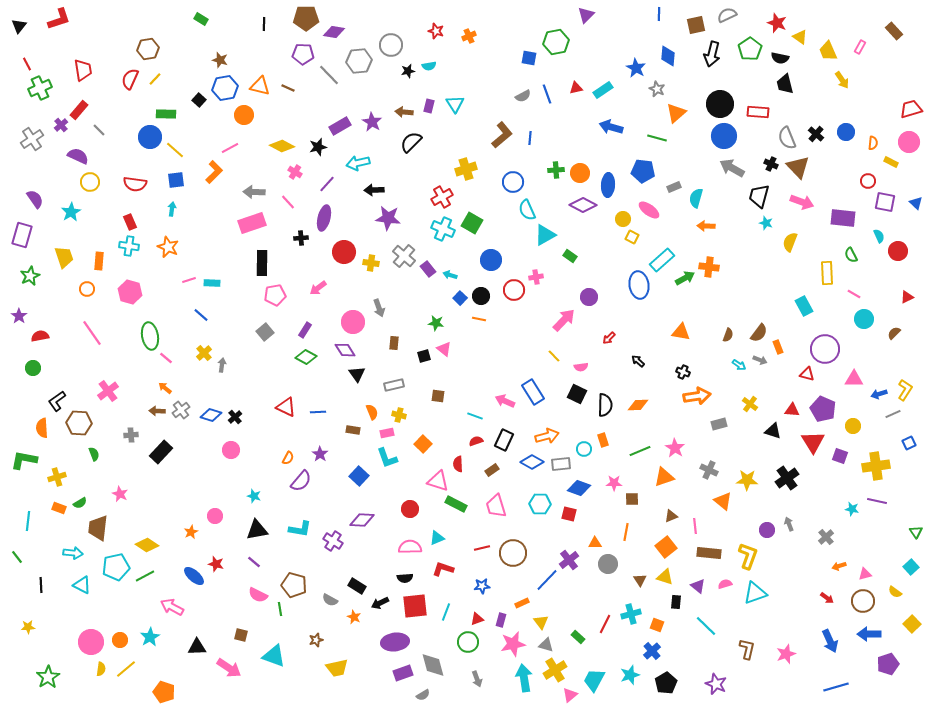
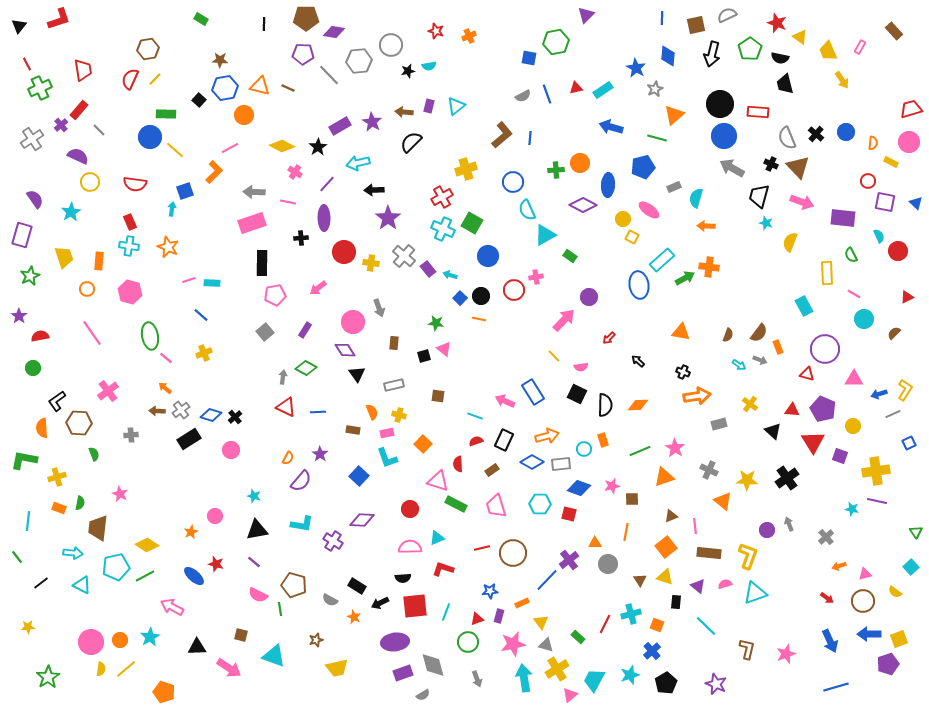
blue line at (659, 14): moved 3 px right, 4 px down
brown star at (220, 60): rotated 14 degrees counterclockwise
gray star at (657, 89): moved 2 px left; rotated 21 degrees clockwise
cyan triangle at (455, 104): moved 1 px right, 2 px down; rotated 24 degrees clockwise
orange triangle at (676, 113): moved 2 px left, 2 px down
black star at (318, 147): rotated 18 degrees counterclockwise
blue pentagon at (643, 171): moved 4 px up; rotated 20 degrees counterclockwise
orange circle at (580, 173): moved 10 px up
blue square at (176, 180): moved 9 px right, 11 px down; rotated 12 degrees counterclockwise
pink line at (288, 202): rotated 35 degrees counterclockwise
purple ellipse at (324, 218): rotated 15 degrees counterclockwise
purple star at (388, 218): rotated 30 degrees clockwise
blue circle at (491, 260): moved 3 px left, 4 px up
yellow cross at (204, 353): rotated 21 degrees clockwise
green diamond at (306, 357): moved 11 px down
gray arrow at (222, 365): moved 61 px right, 12 px down
black triangle at (773, 431): rotated 24 degrees clockwise
black rectangle at (161, 452): moved 28 px right, 13 px up; rotated 15 degrees clockwise
yellow cross at (876, 466): moved 5 px down
pink star at (614, 483): moved 2 px left, 3 px down; rotated 14 degrees counterclockwise
green semicircle at (80, 503): rotated 48 degrees counterclockwise
cyan L-shape at (300, 529): moved 2 px right, 5 px up
black semicircle at (405, 578): moved 2 px left
black line at (41, 585): moved 2 px up; rotated 56 degrees clockwise
blue star at (482, 586): moved 8 px right, 5 px down
purple rectangle at (501, 620): moved 2 px left, 4 px up
yellow square at (912, 624): moved 13 px left, 15 px down; rotated 24 degrees clockwise
yellow cross at (555, 670): moved 2 px right, 1 px up
